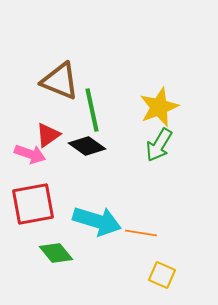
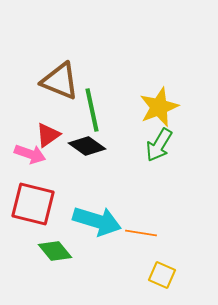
red square: rotated 24 degrees clockwise
green diamond: moved 1 px left, 2 px up
